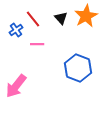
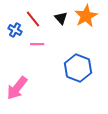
blue cross: moved 1 px left; rotated 24 degrees counterclockwise
pink arrow: moved 1 px right, 2 px down
